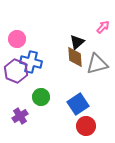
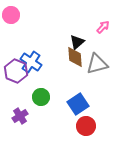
pink circle: moved 6 px left, 24 px up
blue cross: rotated 20 degrees clockwise
